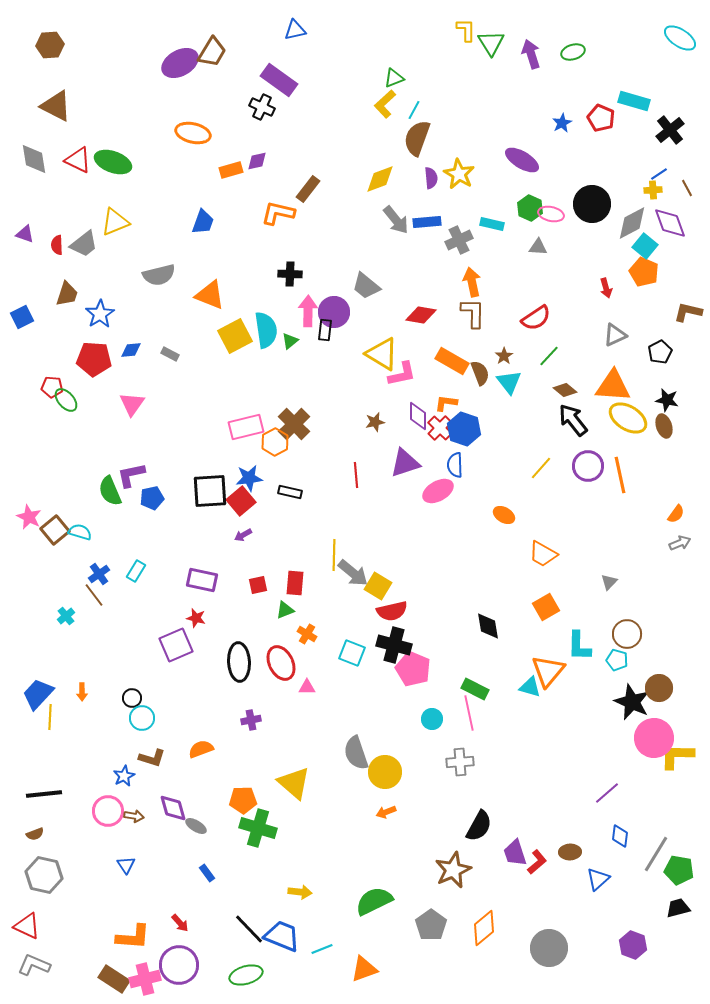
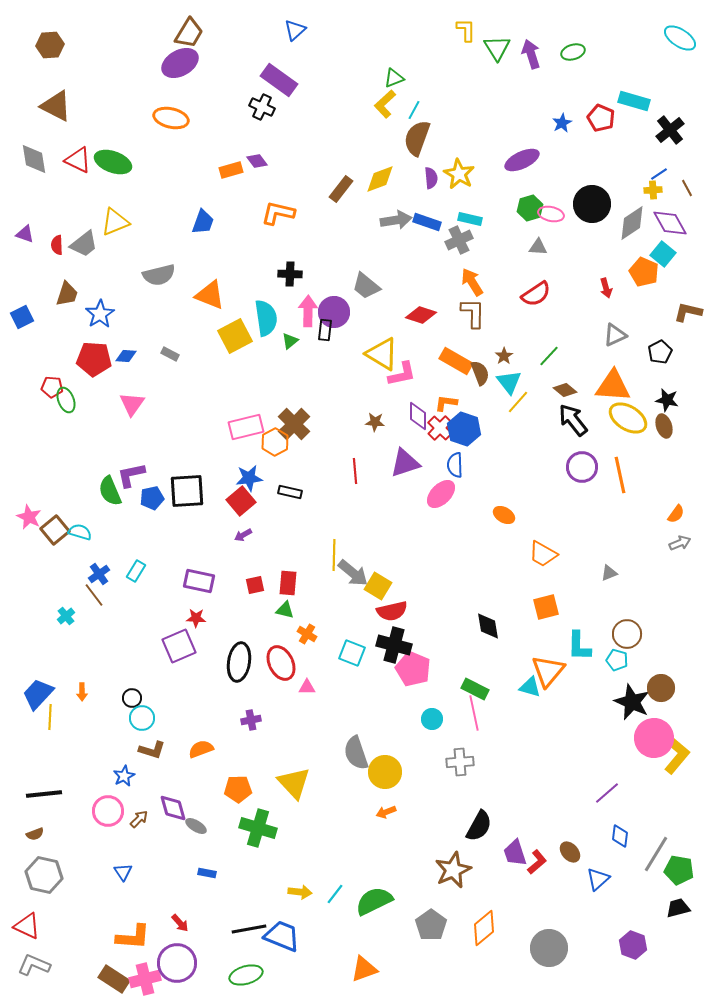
blue triangle at (295, 30): rotated 30 degrees counterclockwise
green triangle at (491, 43): moved 6 px right, 5 px down
brown trapezoid at (212, 52): moved 23 px left, 19 px up
orange ellipse at (193, 133): moved 22 px left, 15 px up
purple ellipse at (522, 160): rotated 56 degrees counterclockwise
purple diamond at (257, 161): rotated 65 degrees clockwise
brown rectangle at (308, 189): moved 33 px right
green hexagon at (530, 208): rotated 20 degrees clockwise
gray arrow at (396, 220): rotated 60 degrees counterclockwise
blue rectangle at (427, 222): rotated 24 degrees clockwise
gray diamond at (632, 223): rotated 6 degrees counterclockwise
purple diamond at (670, 223): rotated 9 degrees counterclockwise
cyan rectangle at (492, 224): moved 22 px left, 5 px up
cyan square at (645, 246): moved 18 px right, 8 px down
orange arrow at (472, 282): rotated 20 degrees counterclockwise
red diamond at (421, 315): rotated 8 degrees clockwise
red semicircle at (536, 318): moved 24 px up
cyan semicircle at (266, 330): moved 12 px up
blue diamond at (131, 350): moved 5 px left, 6 px down; rotated 10 degrees clockwise
orange rectangle at (452, 361): moved 4 px right
green ellipse at (66, 400): rotated 20 degrees clockwise
brown star at (375, 422): rotated 18 degrees clockwise
purple circle at (588, 466): moved 6 px left, 1 px down
yellow line at (541, 468): moved 23 px left, 66 px up
red line at (356, 475): moved 1 px left, 4 px up
black square at (210, 491): moved 23 px left
pink ellipse at (438, 491): moved 3 px right, 3 px down; rotated 16 degrees counterclockwise
purple rectangle at (202, 580): moved 3 px left, 1 px down
gray triangle at (609, 582): moved 9 px up; rotated 24 degrees clockwise
red rectangle at (295, 583): moved 7 px left
red square at (258, 585): moved 3 px left
orange square at (546, 607): rotated 16 degrees clockwise
green triangle at (285, 610): rotated 36 degrees clockwise
red star at (196, 618): rotated 12 degrees counterclockwise
purple square at (176, 645): moved 3 px right, 1 px down
black ellipse at (239, 662): rotated 12 degrees clockwise
brown circle at (659, 688): moved 2 px right
pink line at (469, 713): moved 5 px right
yellow L-shape at (677, 756): rotated 129 degrees clockwise
brown L-shape at (152, 758): moved 8 px up
yellow triangle at (294, 783): rotated 6 degrees clockwise
orange pentagon at (243, 800): moved 5 px left, 11 px up
brown arrow at (134, 816): moved 5 px right, 3 px down; rotated 54 degrees counterclockwise
brown ellipse at (570, 852): rotated 50 degrees clockwise
blue triangle at (126, 865): moved 3 px left, 7 px down
blue rectangle at (207, 873): rotated 42 degrees counterclockwise
black line at (249, 929): rotated 56 degrees counterclockwise
cyan line at (322, 949): moved 13 px right, 55 px up; rotated 30 degrees counterclockwise
purple circle at (179, 965): moved 2 px left, 2 px up
